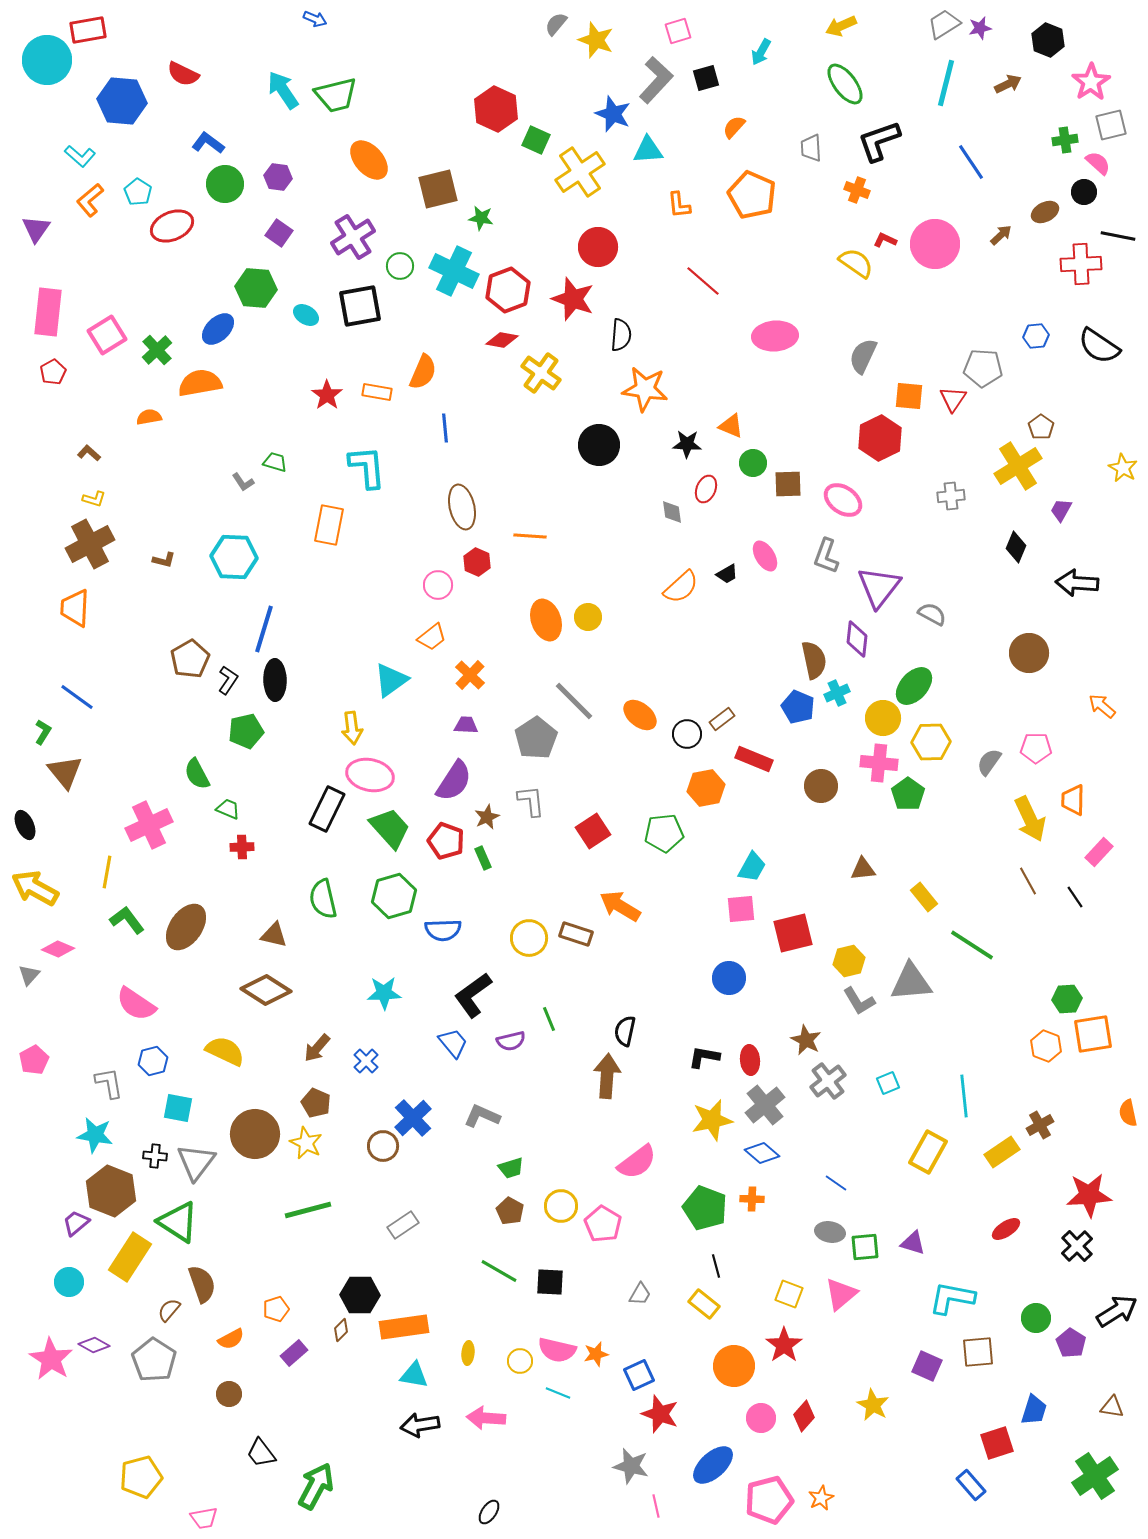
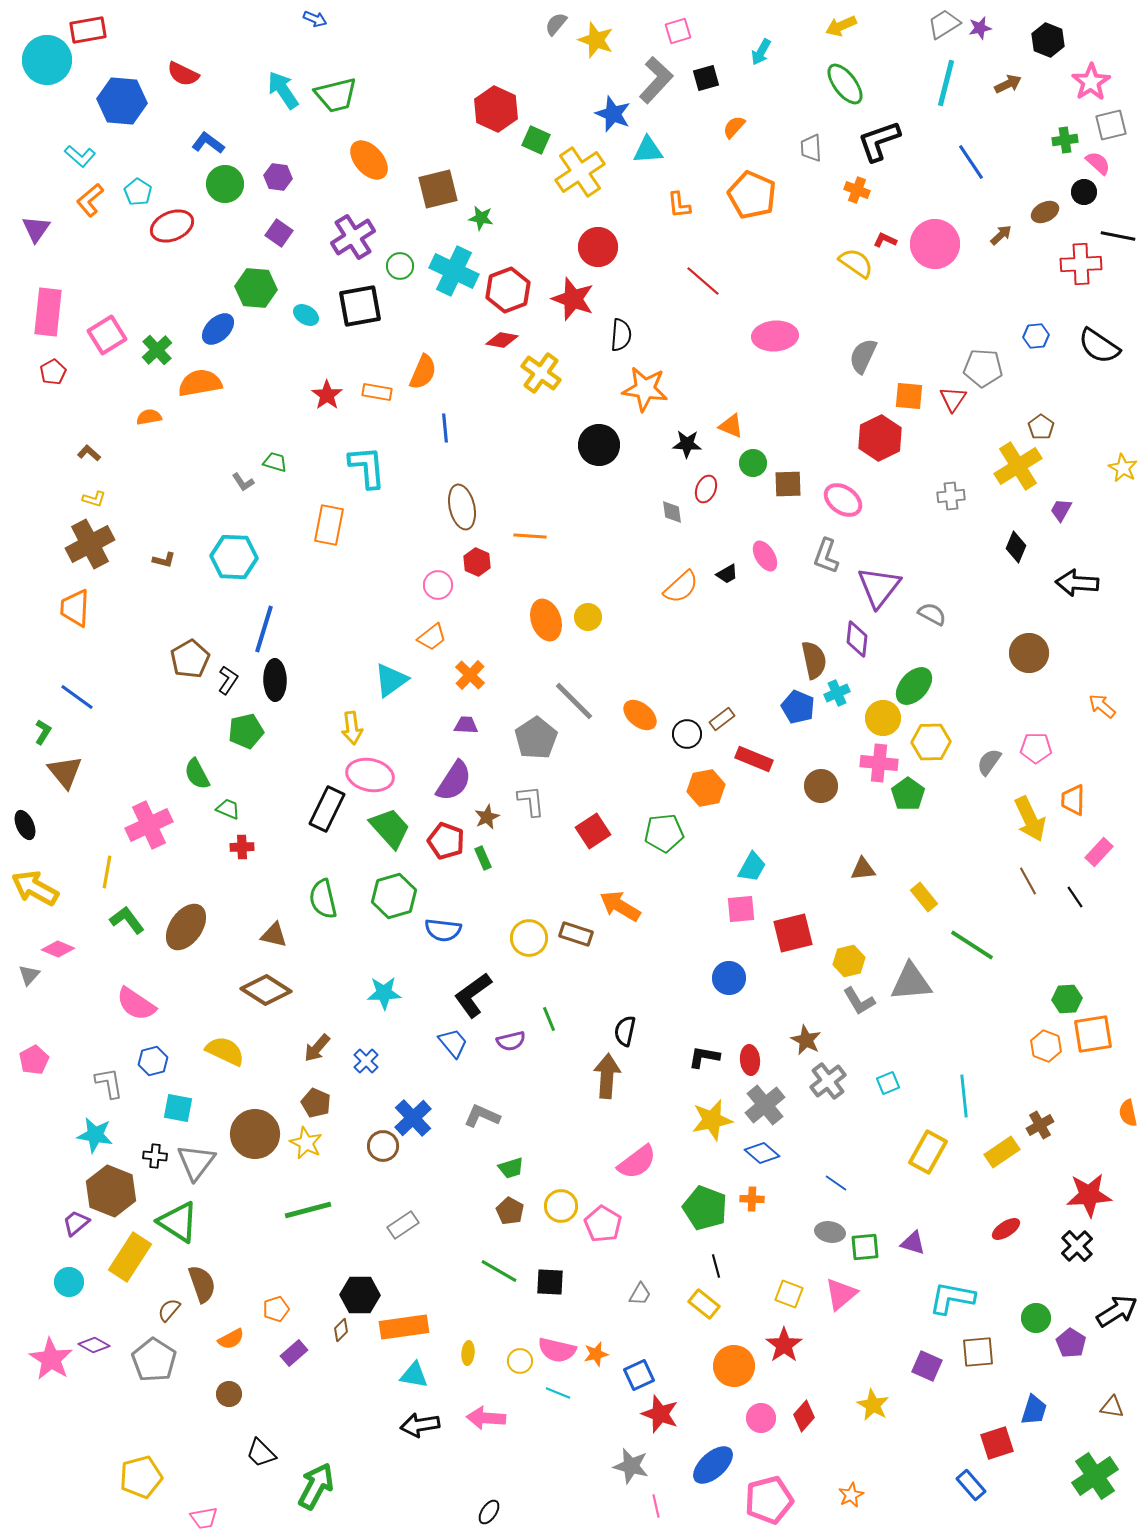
blue semicircle at (443, 930): rotated 9 degrees clockwise
black trapezoid at (261, 1453): rotated 8 degrees counterclockwise
orange star at (821, 1498): moved 30 px right, 3 px up
